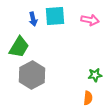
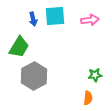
pink arrow: rotated 18 degrees counterclockwise
gray hexagon: moved 2 px right, 1 px down
